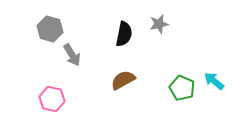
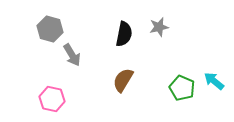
gray star: moved 3 px down
brown semicircle: rotated 30 degrees counterclockwise
